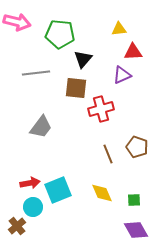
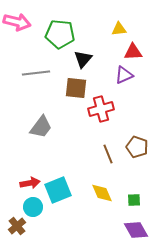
purple triangle: moved 2 px right
